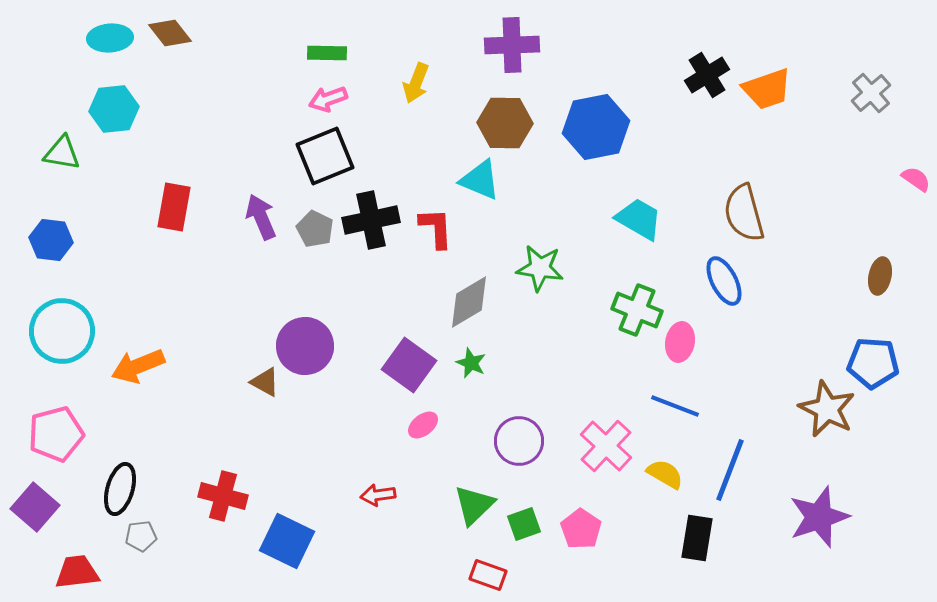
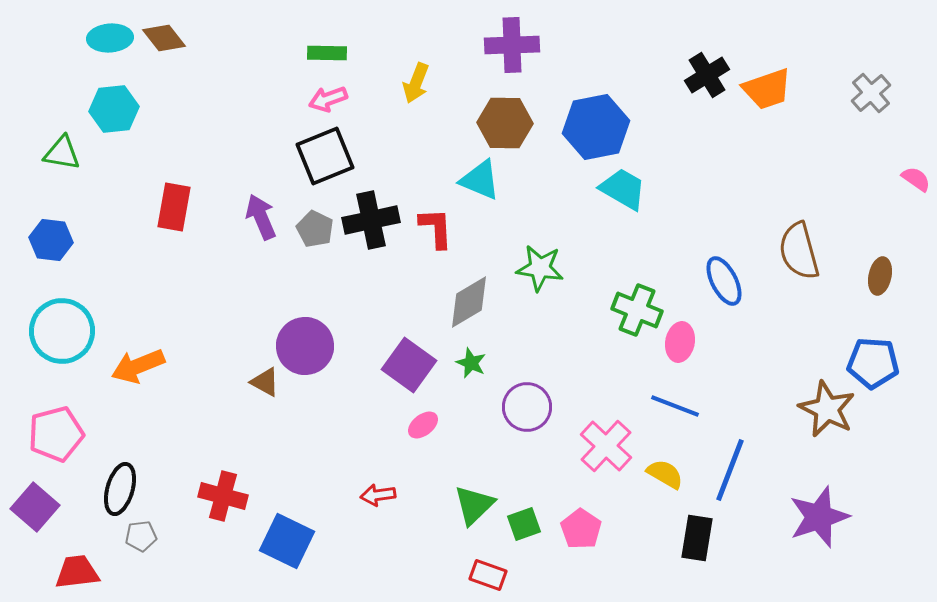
brown diamond at (170, 33): moved 6 px left, 5 px down
brown semicircle at (744, 213): moved 55 px right, 38 px down
cyan trapezoid at (639, 219): moved 16 px left, 30 px up
purple circle at (519, 441): moved 8 px right, 34 px up
